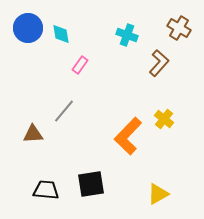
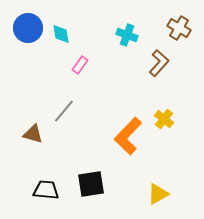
brown triangle: rotated 20 degrees clockwise
